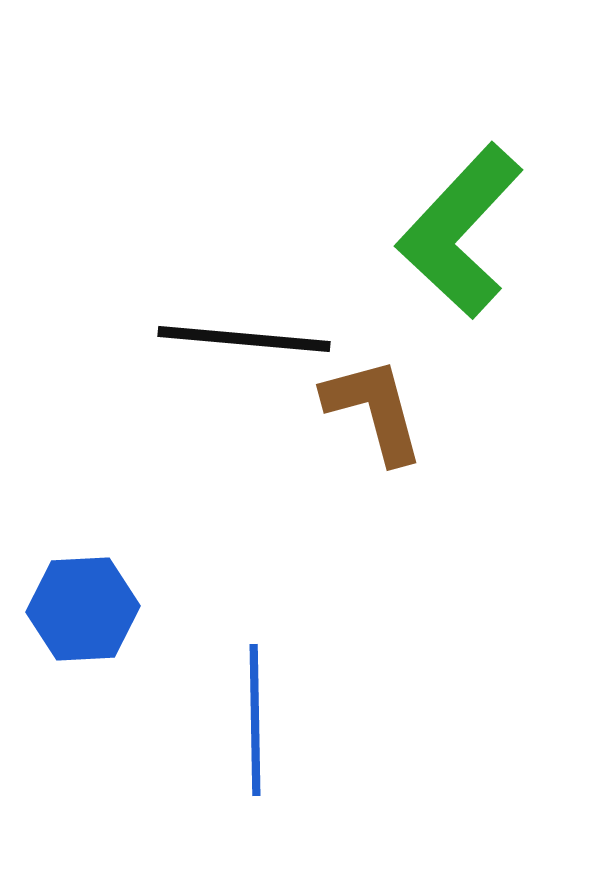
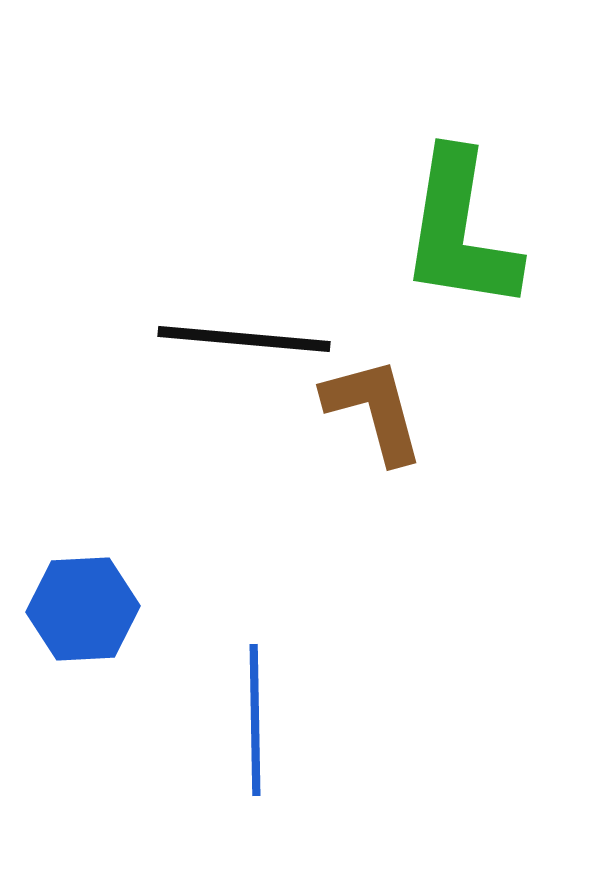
green L-shape: rotated 34 degrees counterclockwise
